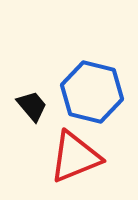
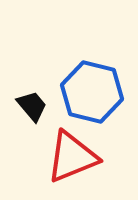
red triangle: moved 3 px left
